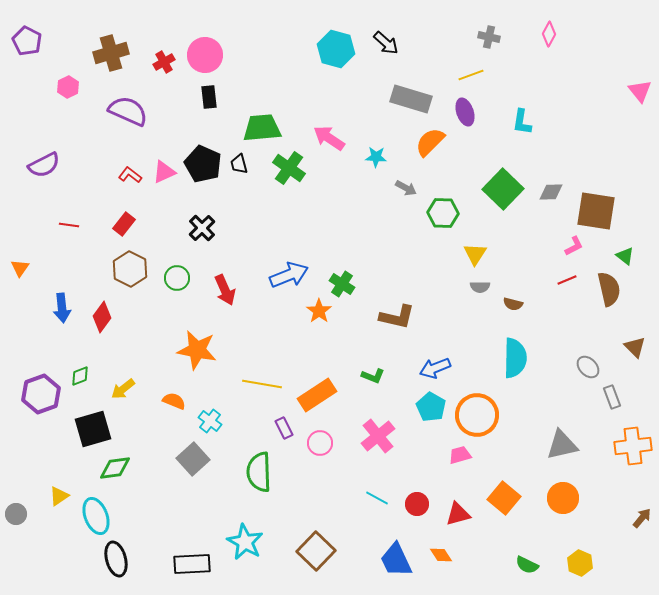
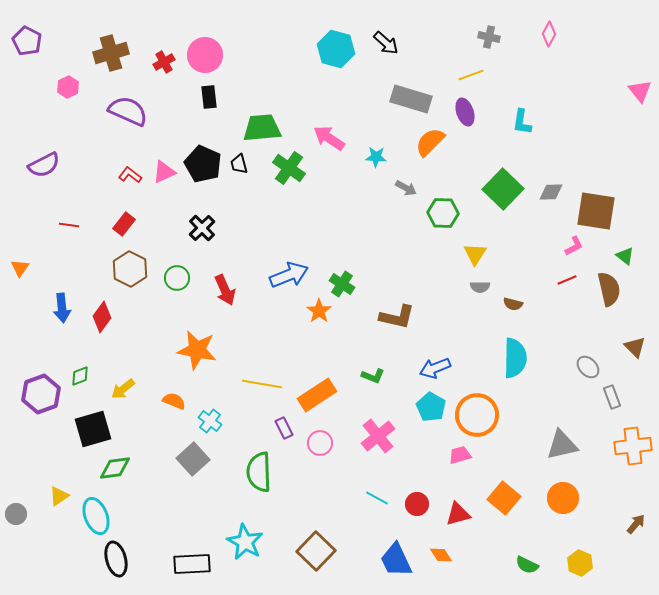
brown arrow at (642, 518): moved 6 px left, 6 px down
